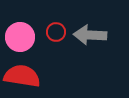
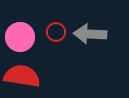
gray arrow: moved 1 px up
